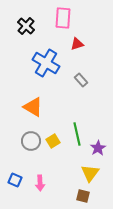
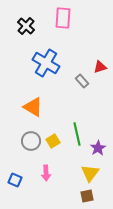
red triangle: moved 23 px right, 23 px down
gray rectangle: moved 1 px right, 1 px down
pink arrow: moved 6 px right, 10 px up
brown square: moved 4 px right; rotated 24 degrees counterclockwise
